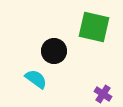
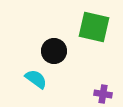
purple cross: rotated 24 degrees counterclockwise
